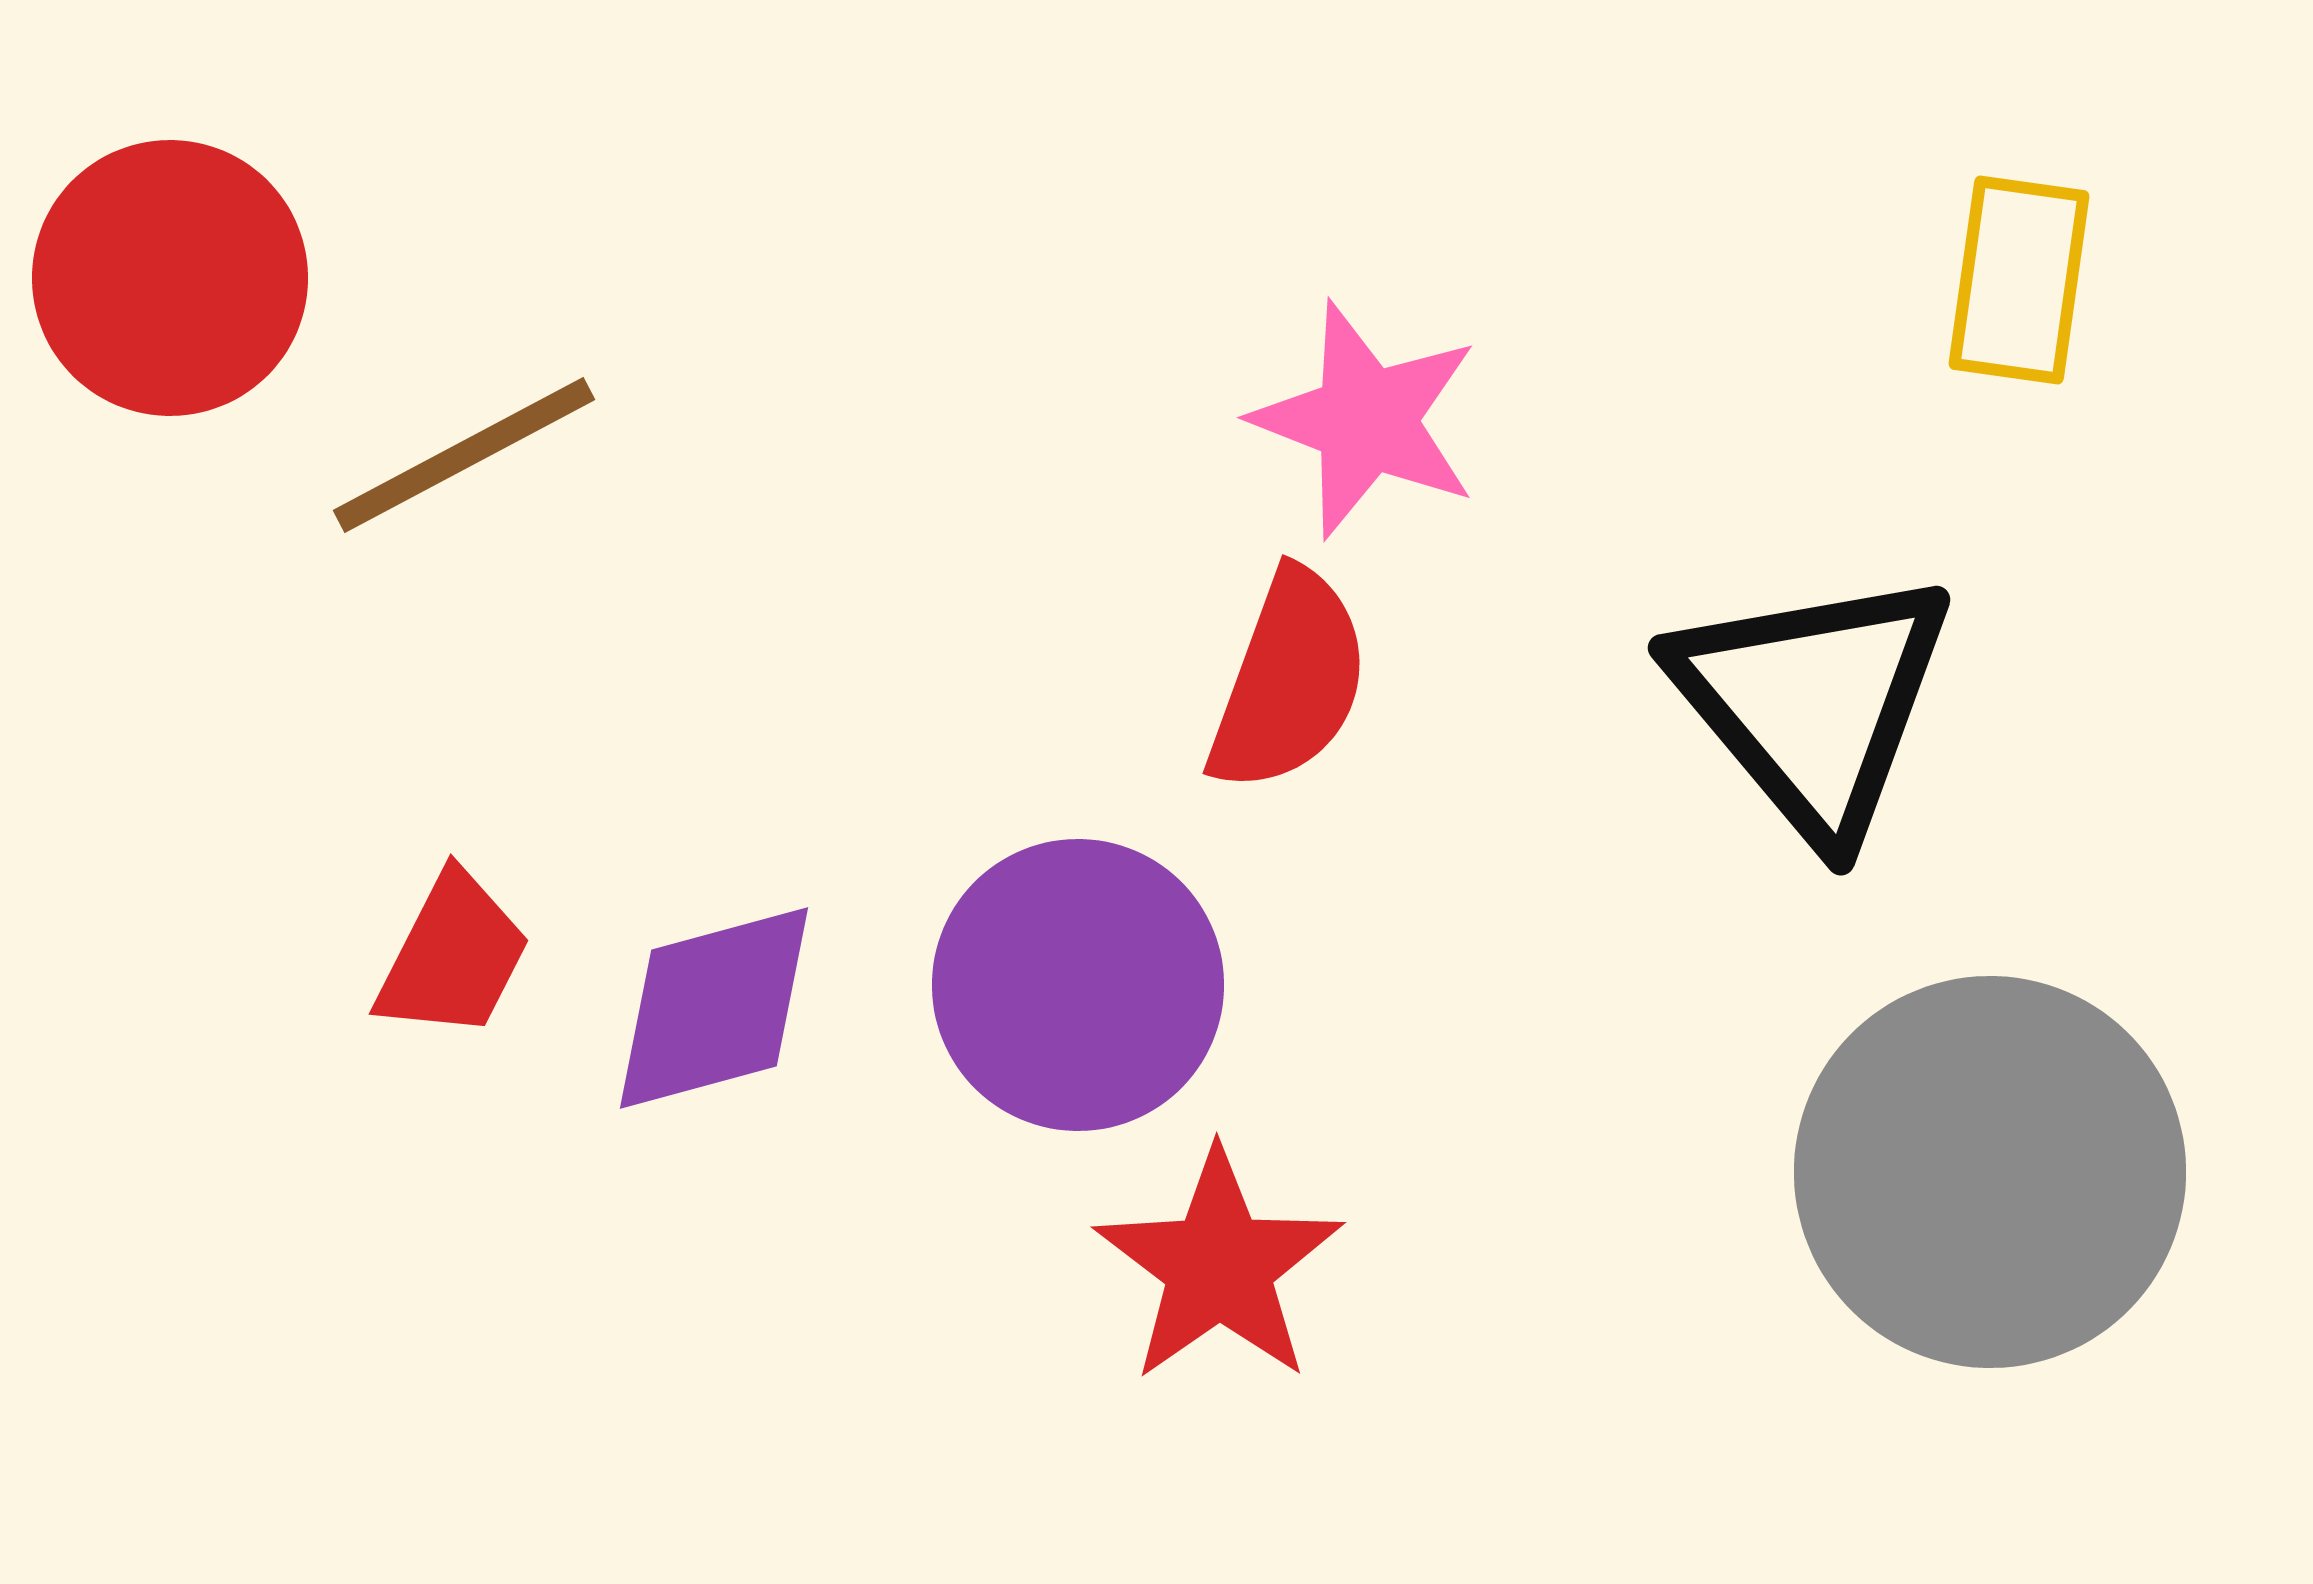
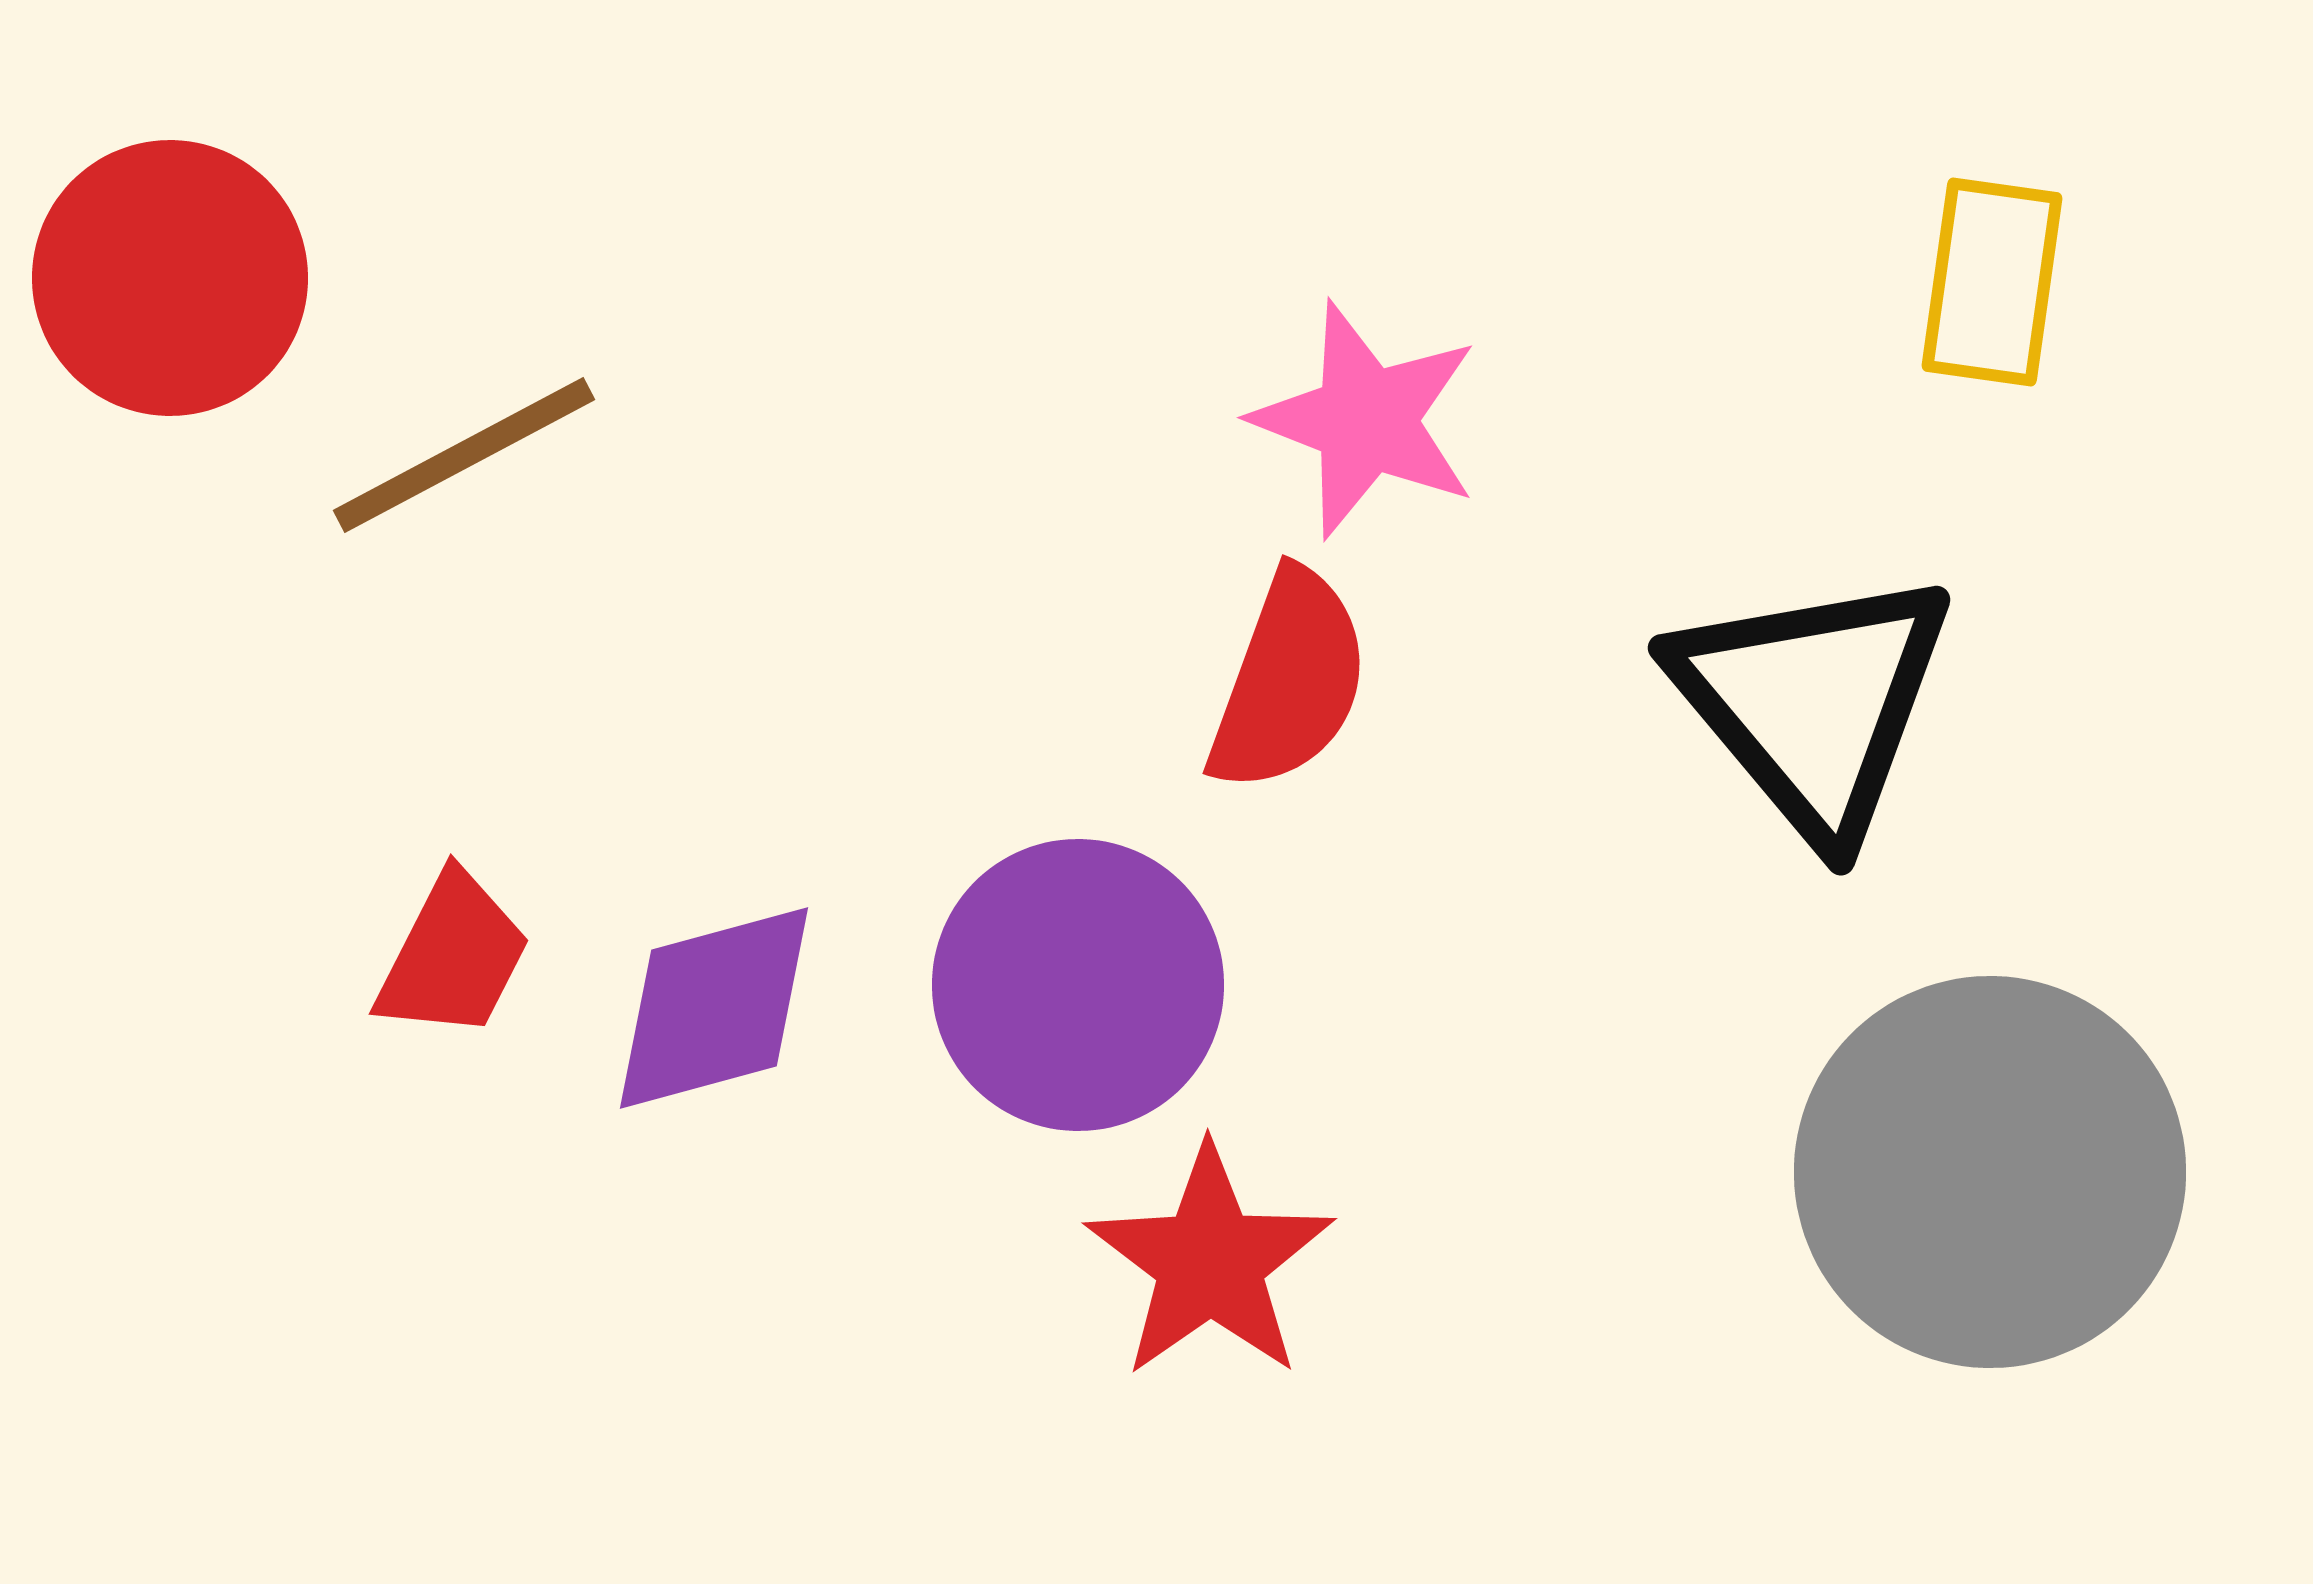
yellow rectangle: moved 27 px left, 2 px down
red star: moved 9 px left, 4 px up
